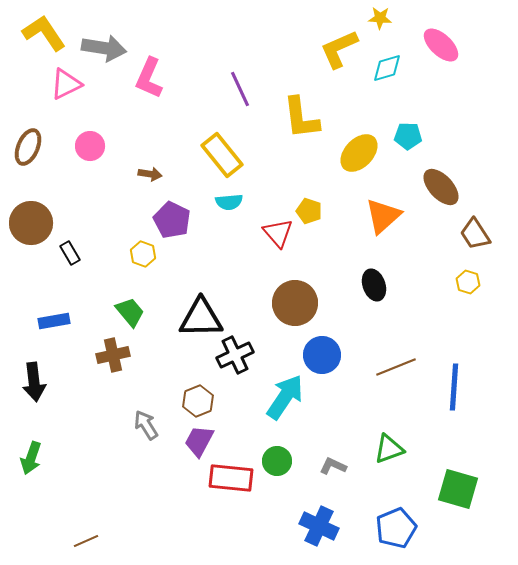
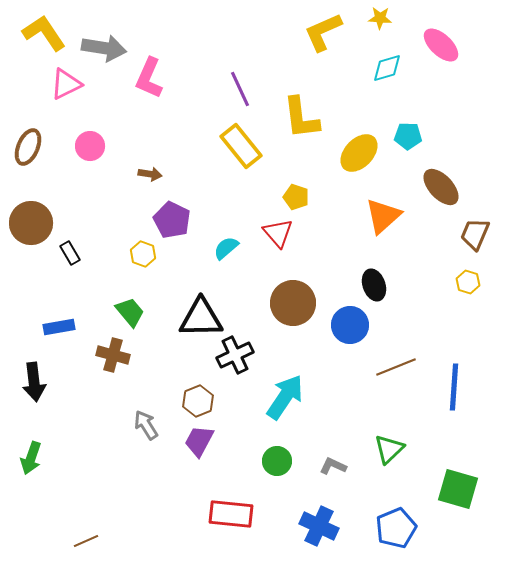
yellow L-shape at (339, 49): moved 16 px left, 17 px up
yellow rectangle at (222, 155): moved 19 px right, 9 px up
cyan semicircle at (229, 202): moved 3 px left, 46 px down; rotated 144 degrees clockwise
yellow pentagon at (309, 211): moved 13 px left, 14 px up
brown trapezoid at (475, 234): rotated 56 degrees clockwise
brown circle at (295, 303): moved 2 px left
blue rectangle at (54, 321): moved 5 px right, 6 px down
brown cross at (113, 355): rotated 28 degrees clockwise
blue circle at (322, 355): moved 28 px right, 30 px up
green triangle at (389, 449): rotated 24 degrees counterclockwise
red rectangle at (231, 478): moved 36 px down
